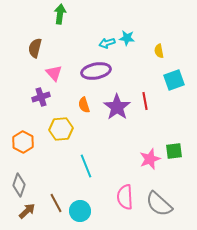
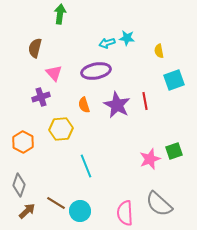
purple star: moved 2 px up; rotated 8 degrees counterclockwise
green square: rotated 12 degrees counterclockwise
pink semicircle: moved 16 px down
brown line: rotated 30 degrees counterclockwise
